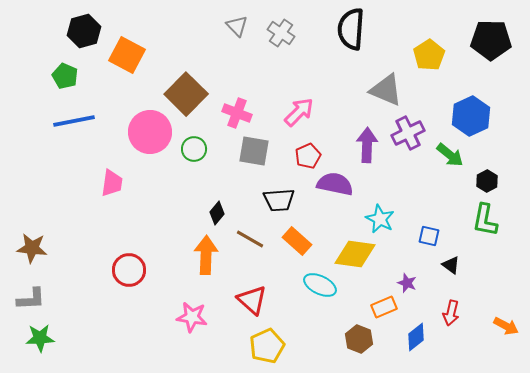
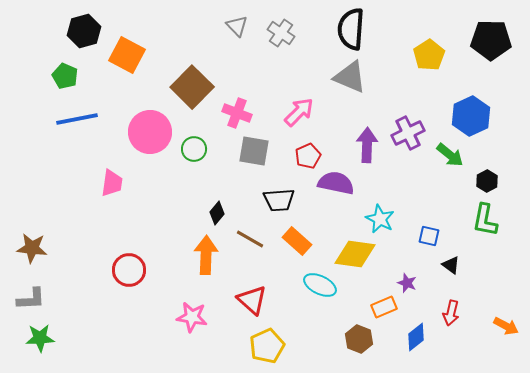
gray triangle at (386, 90): moved 36 px left, 13 px up
brown square at (186, 94): moved 6 px right, 7 px up
blue line at (74, 121): moved 3 px right, 2 px up
purple semicircle at (335, 184): moved 1 px right, 1 px up
